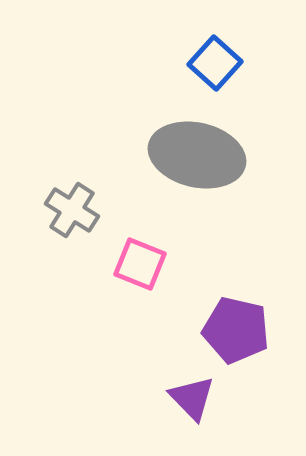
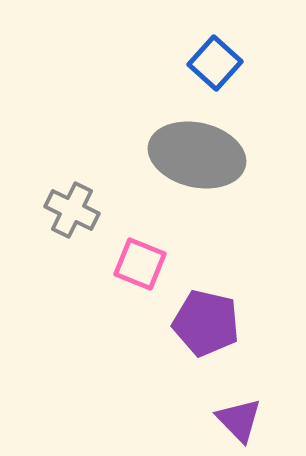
gray cross: rotated 6 degrees counterclockwise
purple pentagon: moved 30 px left, 7 px up
purple triangle: moved 47 px right, 22 px down
